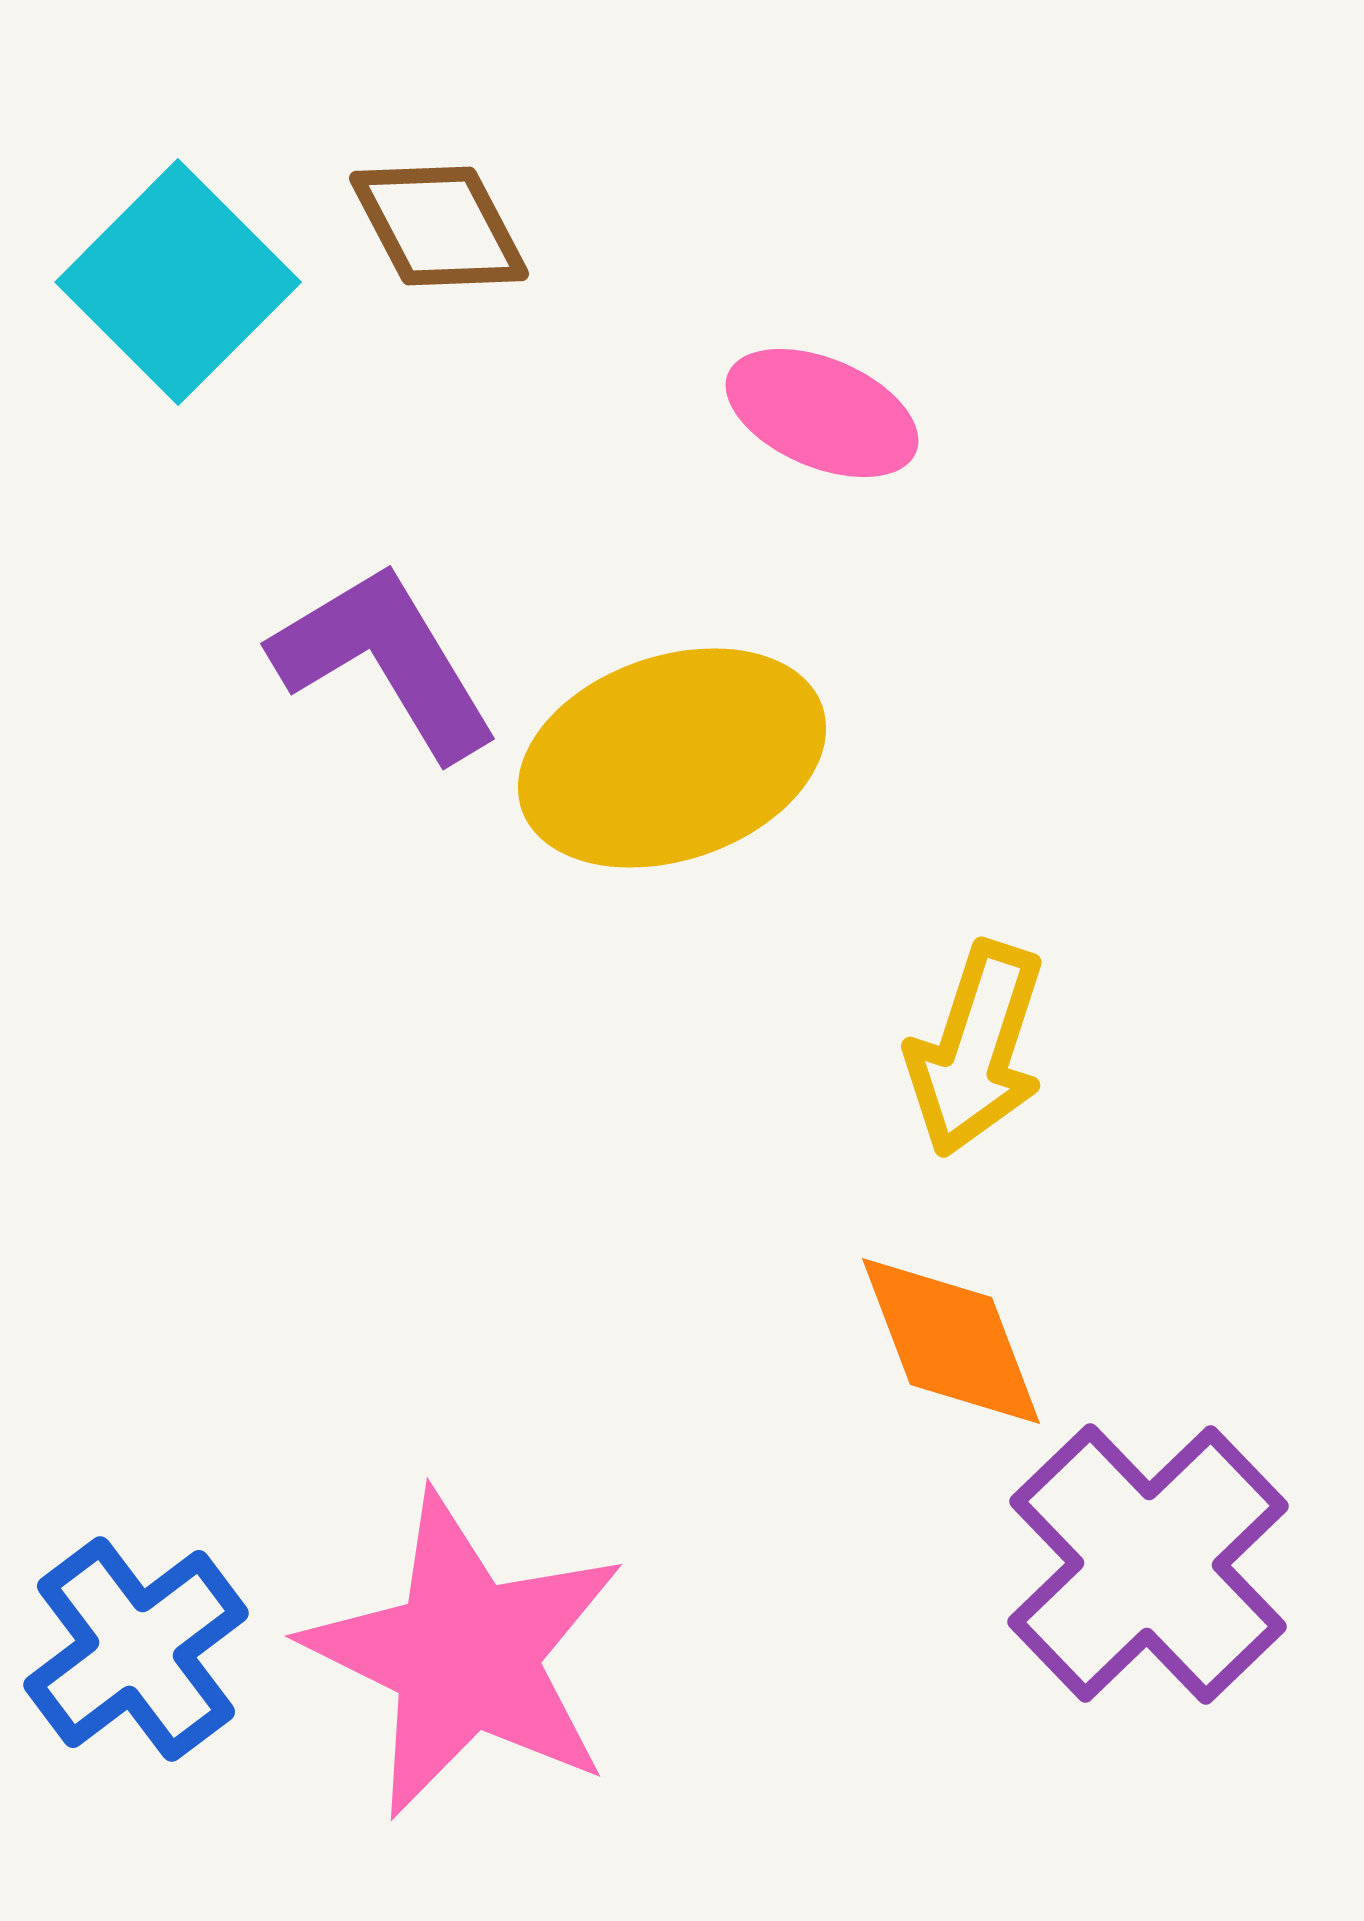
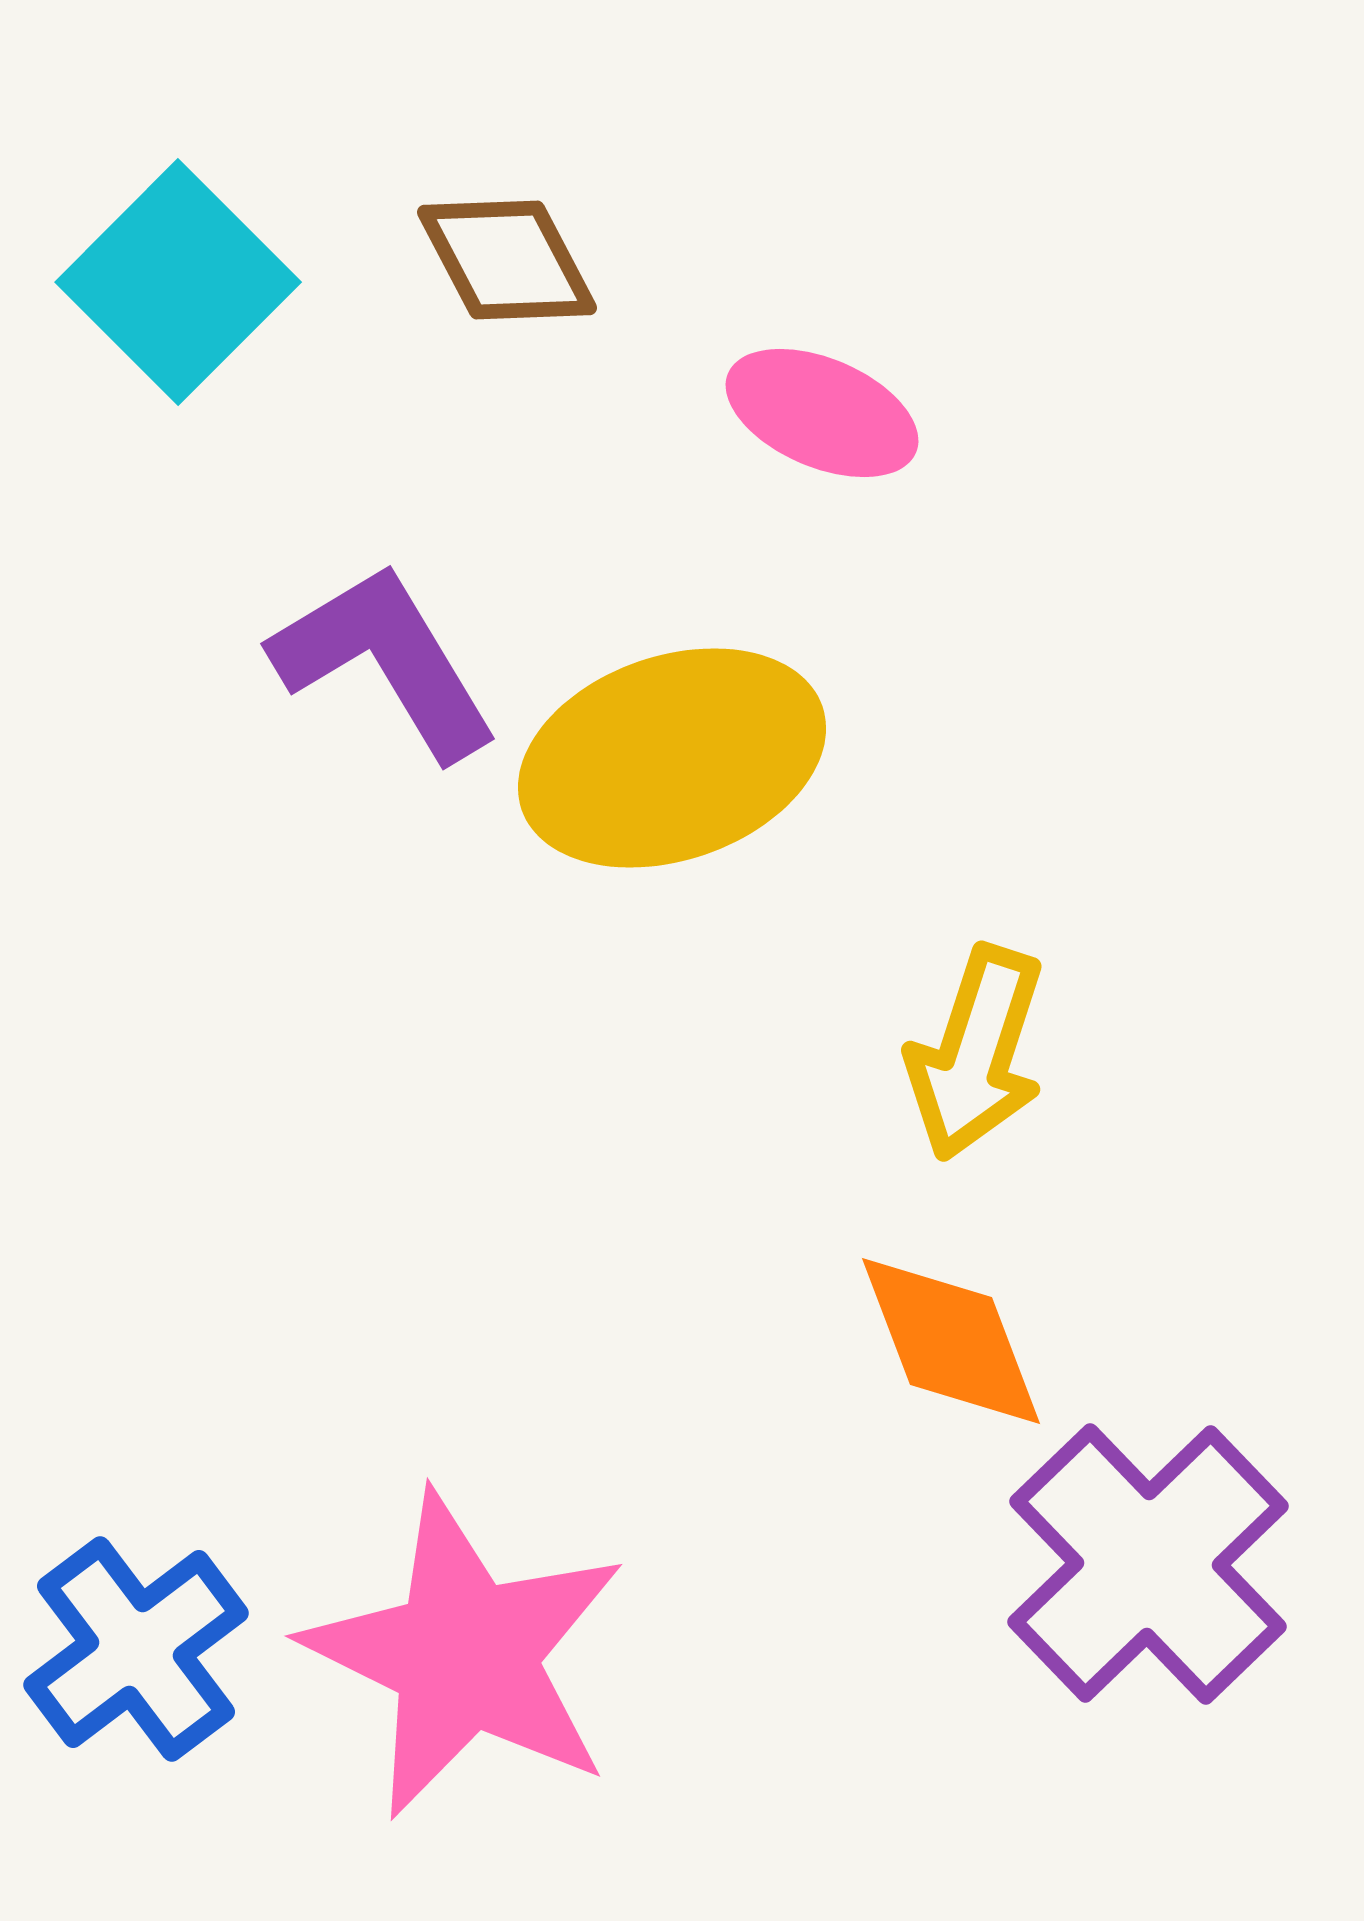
brown diamond: moved 68 px right, 34 px down
yellow arrow: moved 4 px down
